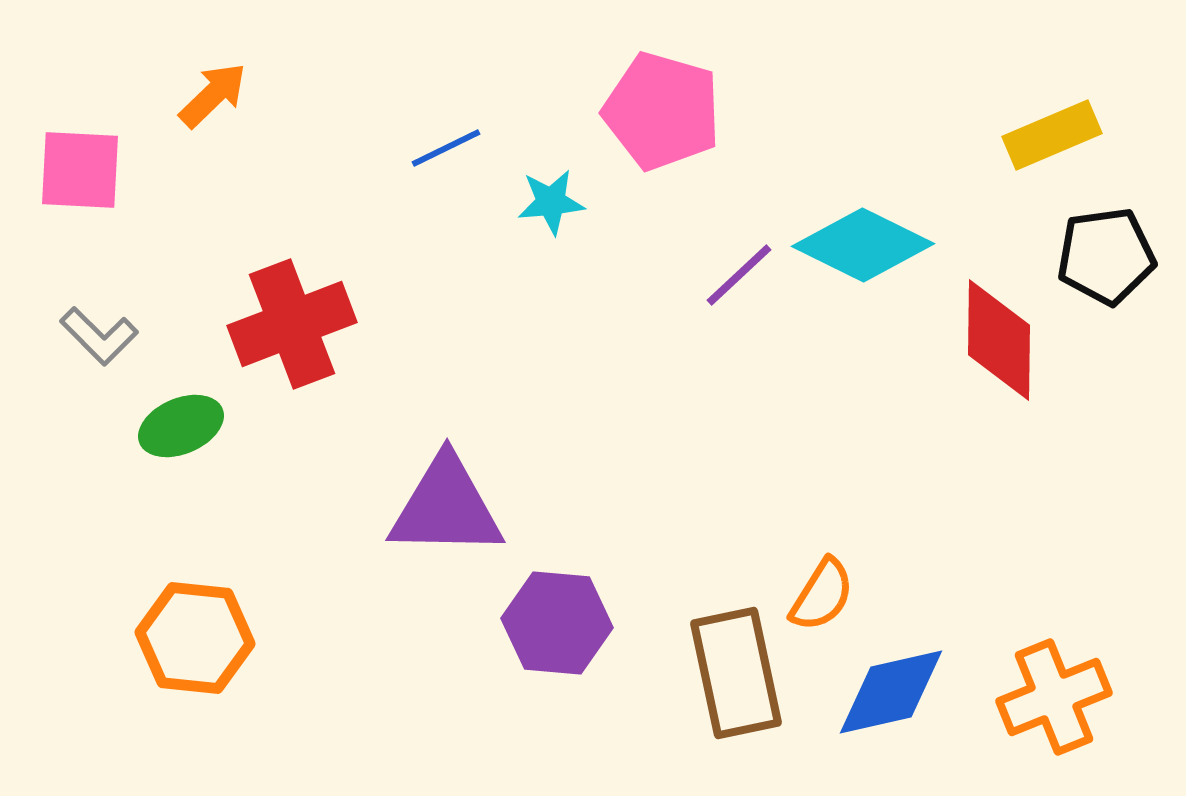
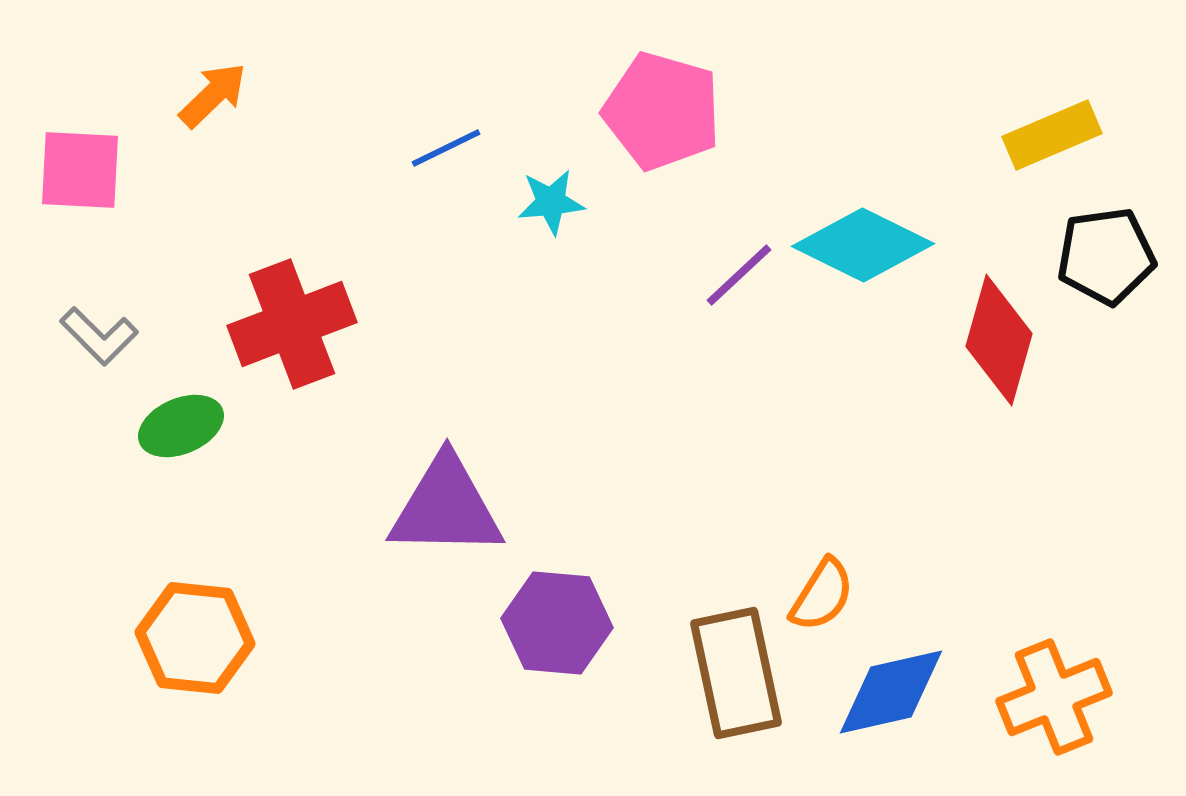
red diamond: rotated 15 degrees clockwise
